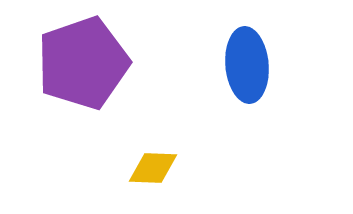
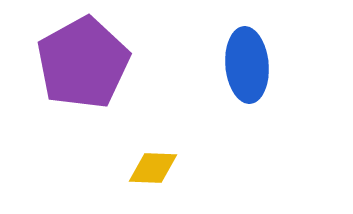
purple pentagon: rotated 10 degrees counterclockwise
